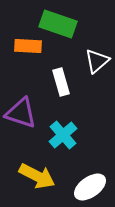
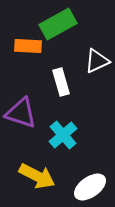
green rectangle: rotated 48 degrees counterclockwise
white triangle: rotated 16 degrees clockwise
